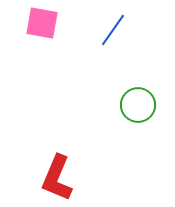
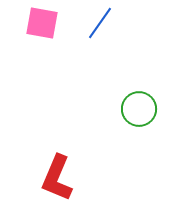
blue line: moved 13 px left, 7 px up
green circle: moved 1 px right, 4 px down
